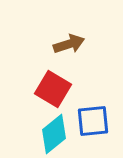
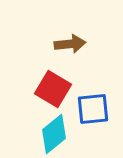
brown arrow: moved 1 px right; rotated 12 degrees clockwise
blue square: moved 12 px up
